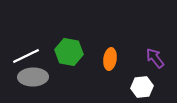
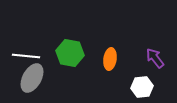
green hexagon: moved 1 px right, 1 px down
white line: rotated 32 degrees clockwise
gray ellipse: moved 1 px left, 1 px down; rotated 60 degrees counterclockwise
